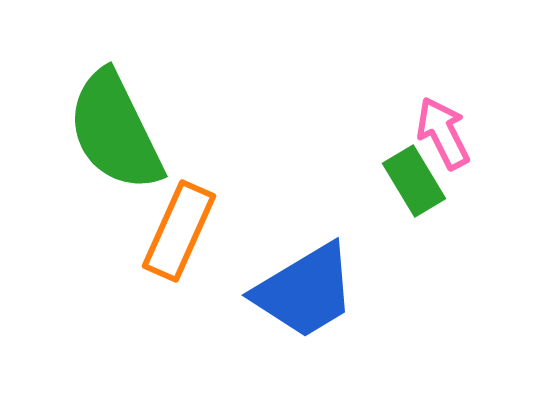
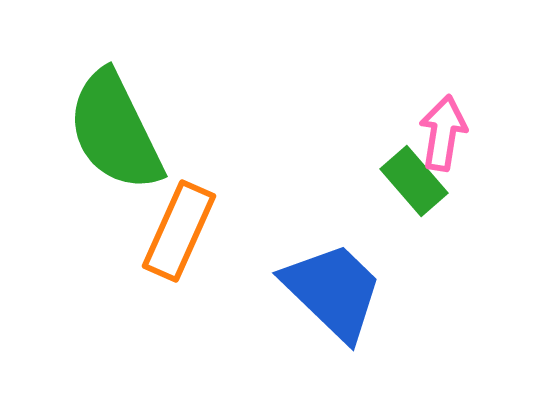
pink arrow: rotated 36 degrees clockwise
green rectangle: rotated 10 degrees counterclockwise
blue trapezoid: moved 28 px right; rotated 105 degrees counterclockwise
